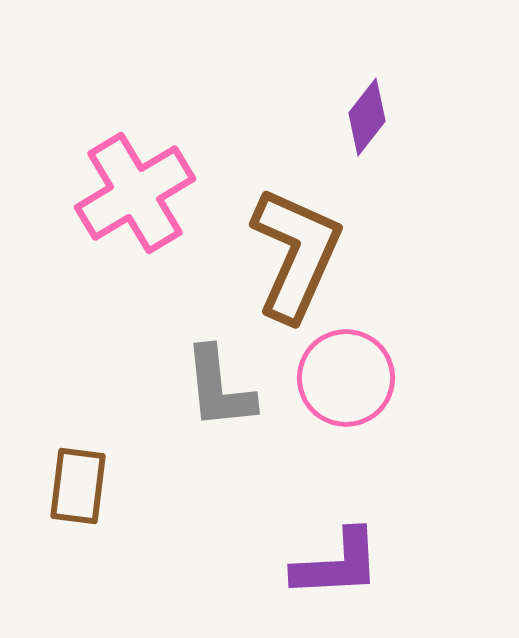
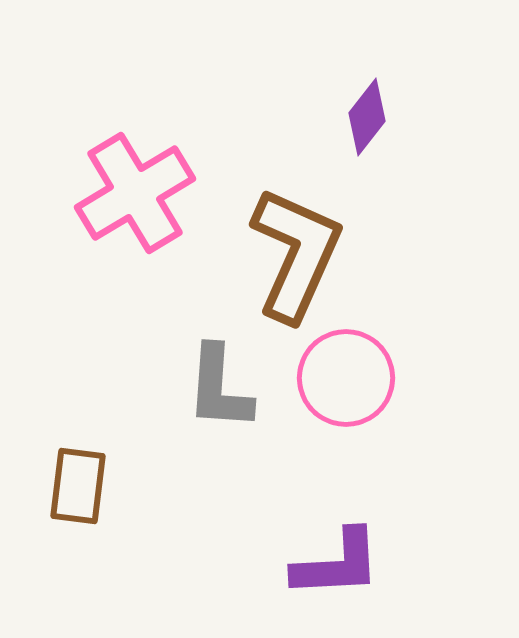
gray L-shape: rotated 10 degrees clockwise
